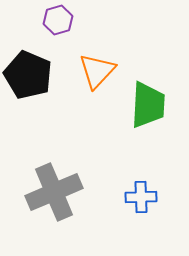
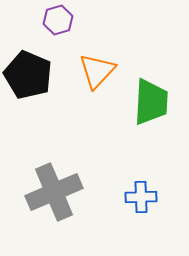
green trapezoid: moved 3 px right, 3 px up
